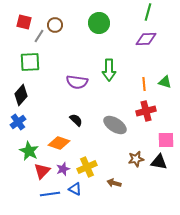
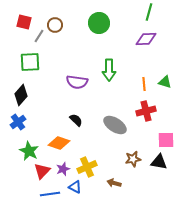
green line: moved 1 px right
brown star: moved 3 px left
blue triangle: moved 2 px up
